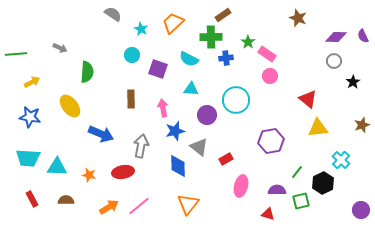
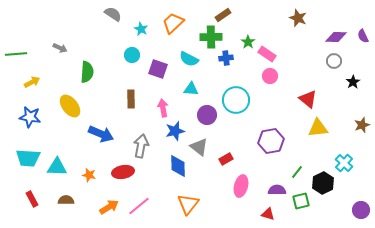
cyan cross at (341, 160): moved 3 px right, 3 px down
